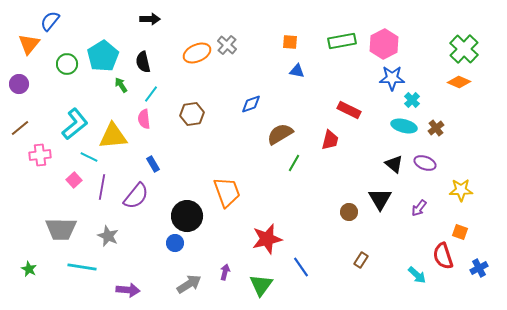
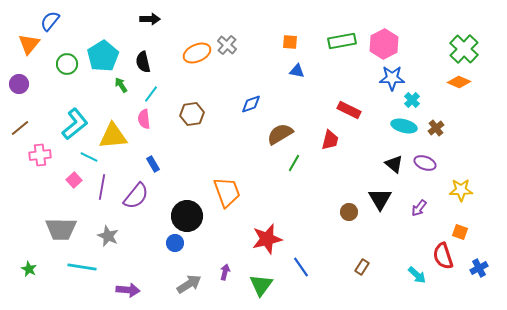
brown rectangle at (361, 260): moved 1 px right, 7 px down
